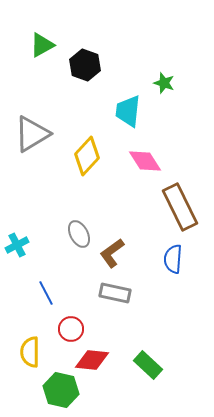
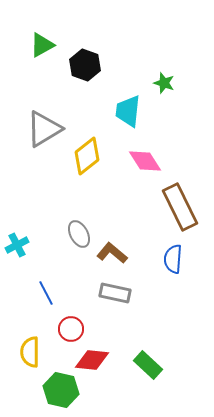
gray triangle: moved 12 px right, 5 px up
yellow diamond: rotated 9 degrees clockwise
brown L-shape: rotated 76 degrees clockwise
